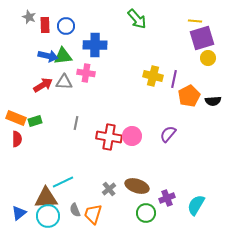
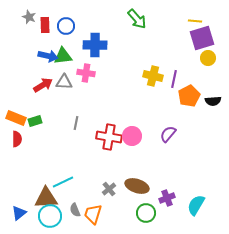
cyan circle: moved 2 px right
